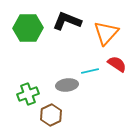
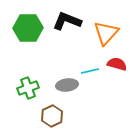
red semicircle: rotated 18 degrees counterclockwise
green cross: moved 6 px up
brown hexagon: moved 1 px right, 1 px down
